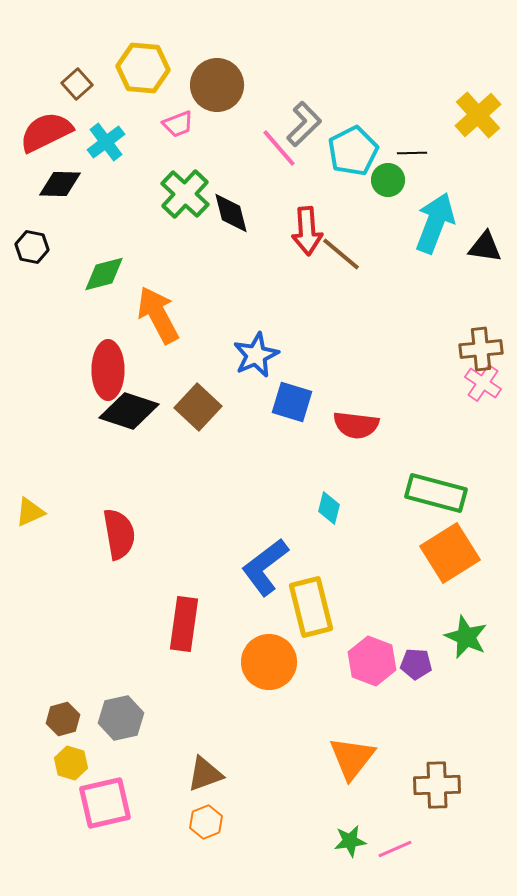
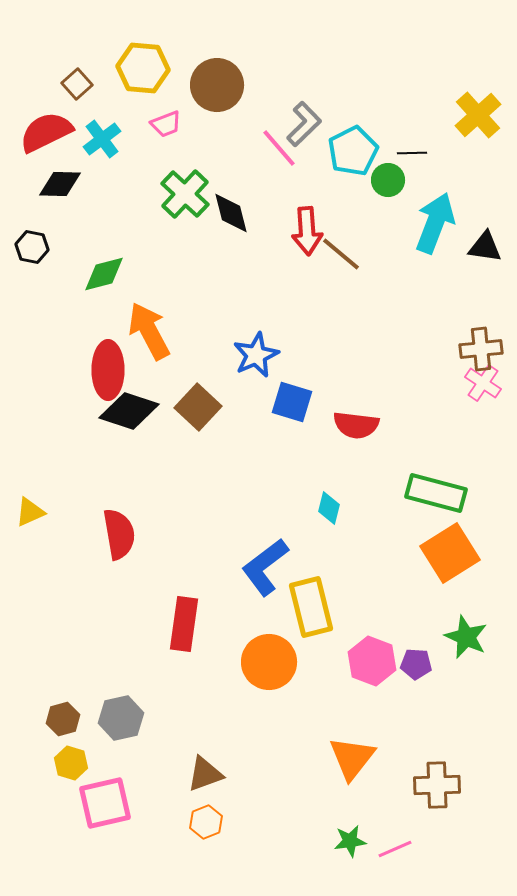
pink trapezoid at (178, 124): moved 12 px left
cyan cross at (106, 142): moved 4 px left, 3 px up
orange arrow at (158, 315): moved 9 px left, 16 px down
